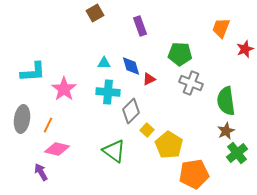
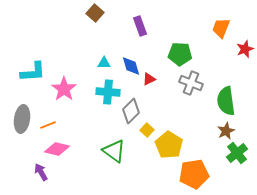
brown square: rotated 18 degrees counterclockwise
orange line: rotated 42 degrees clockwise
